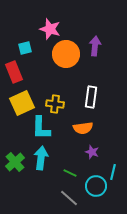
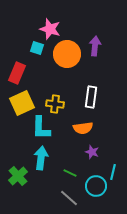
cyan square: moved 12 px right; rotated 32 degrees clockwise
orange circle: moved 1 px right
red rectangle: moved 3 px right, 1 px down; rotated 45 degrees clockwise
green cross: moved 3 px right, 14 px down
